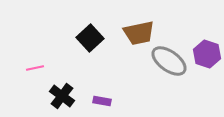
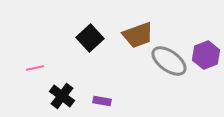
brown trapezoid: moved 1 px left, 2 px down; rotated 8 degrees counterclockwise
purple hexagon: moved 1 px left, 1 px down; rotated 20 degrees clockwise
